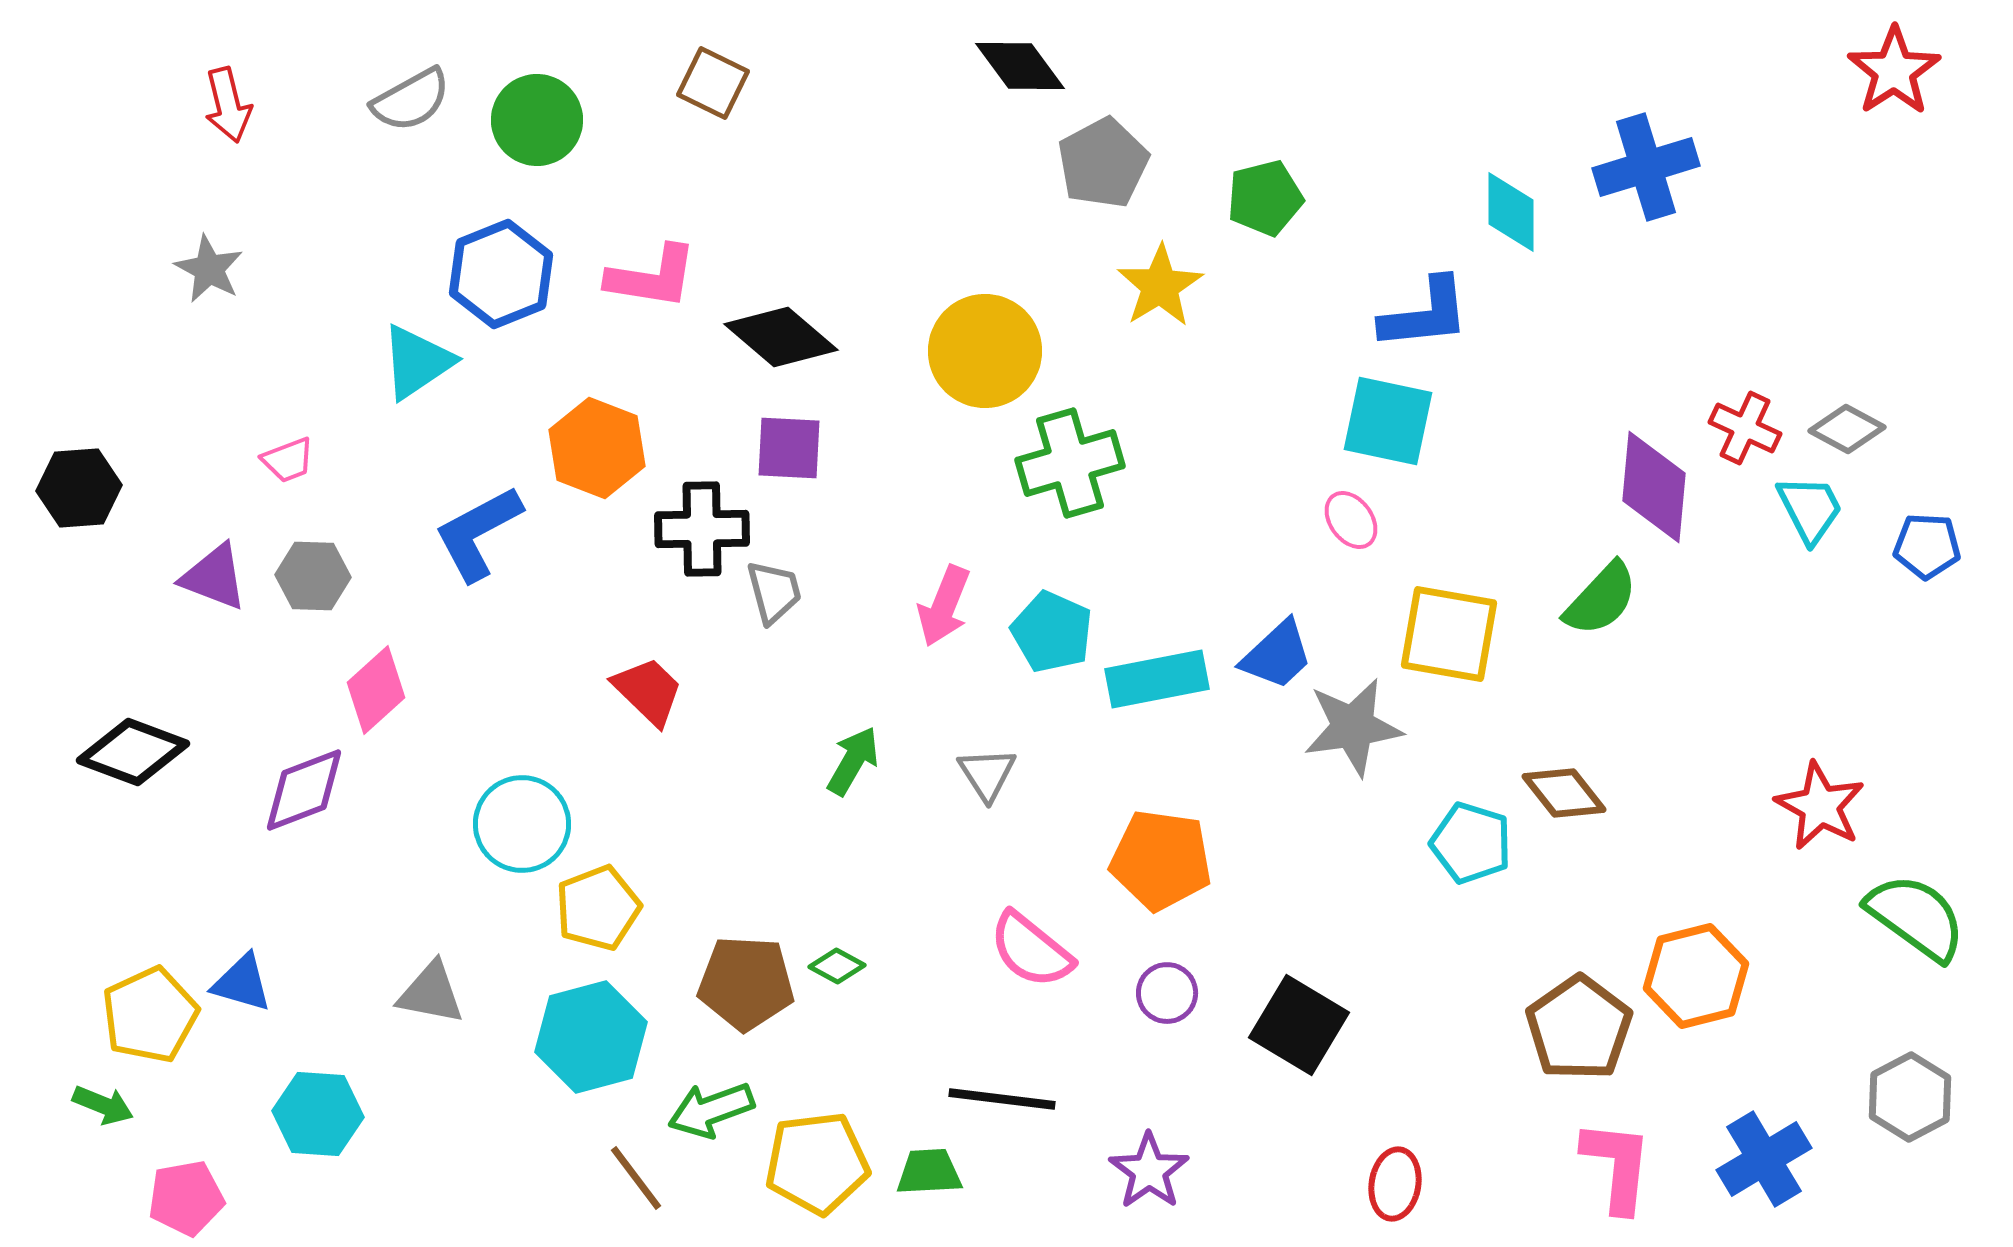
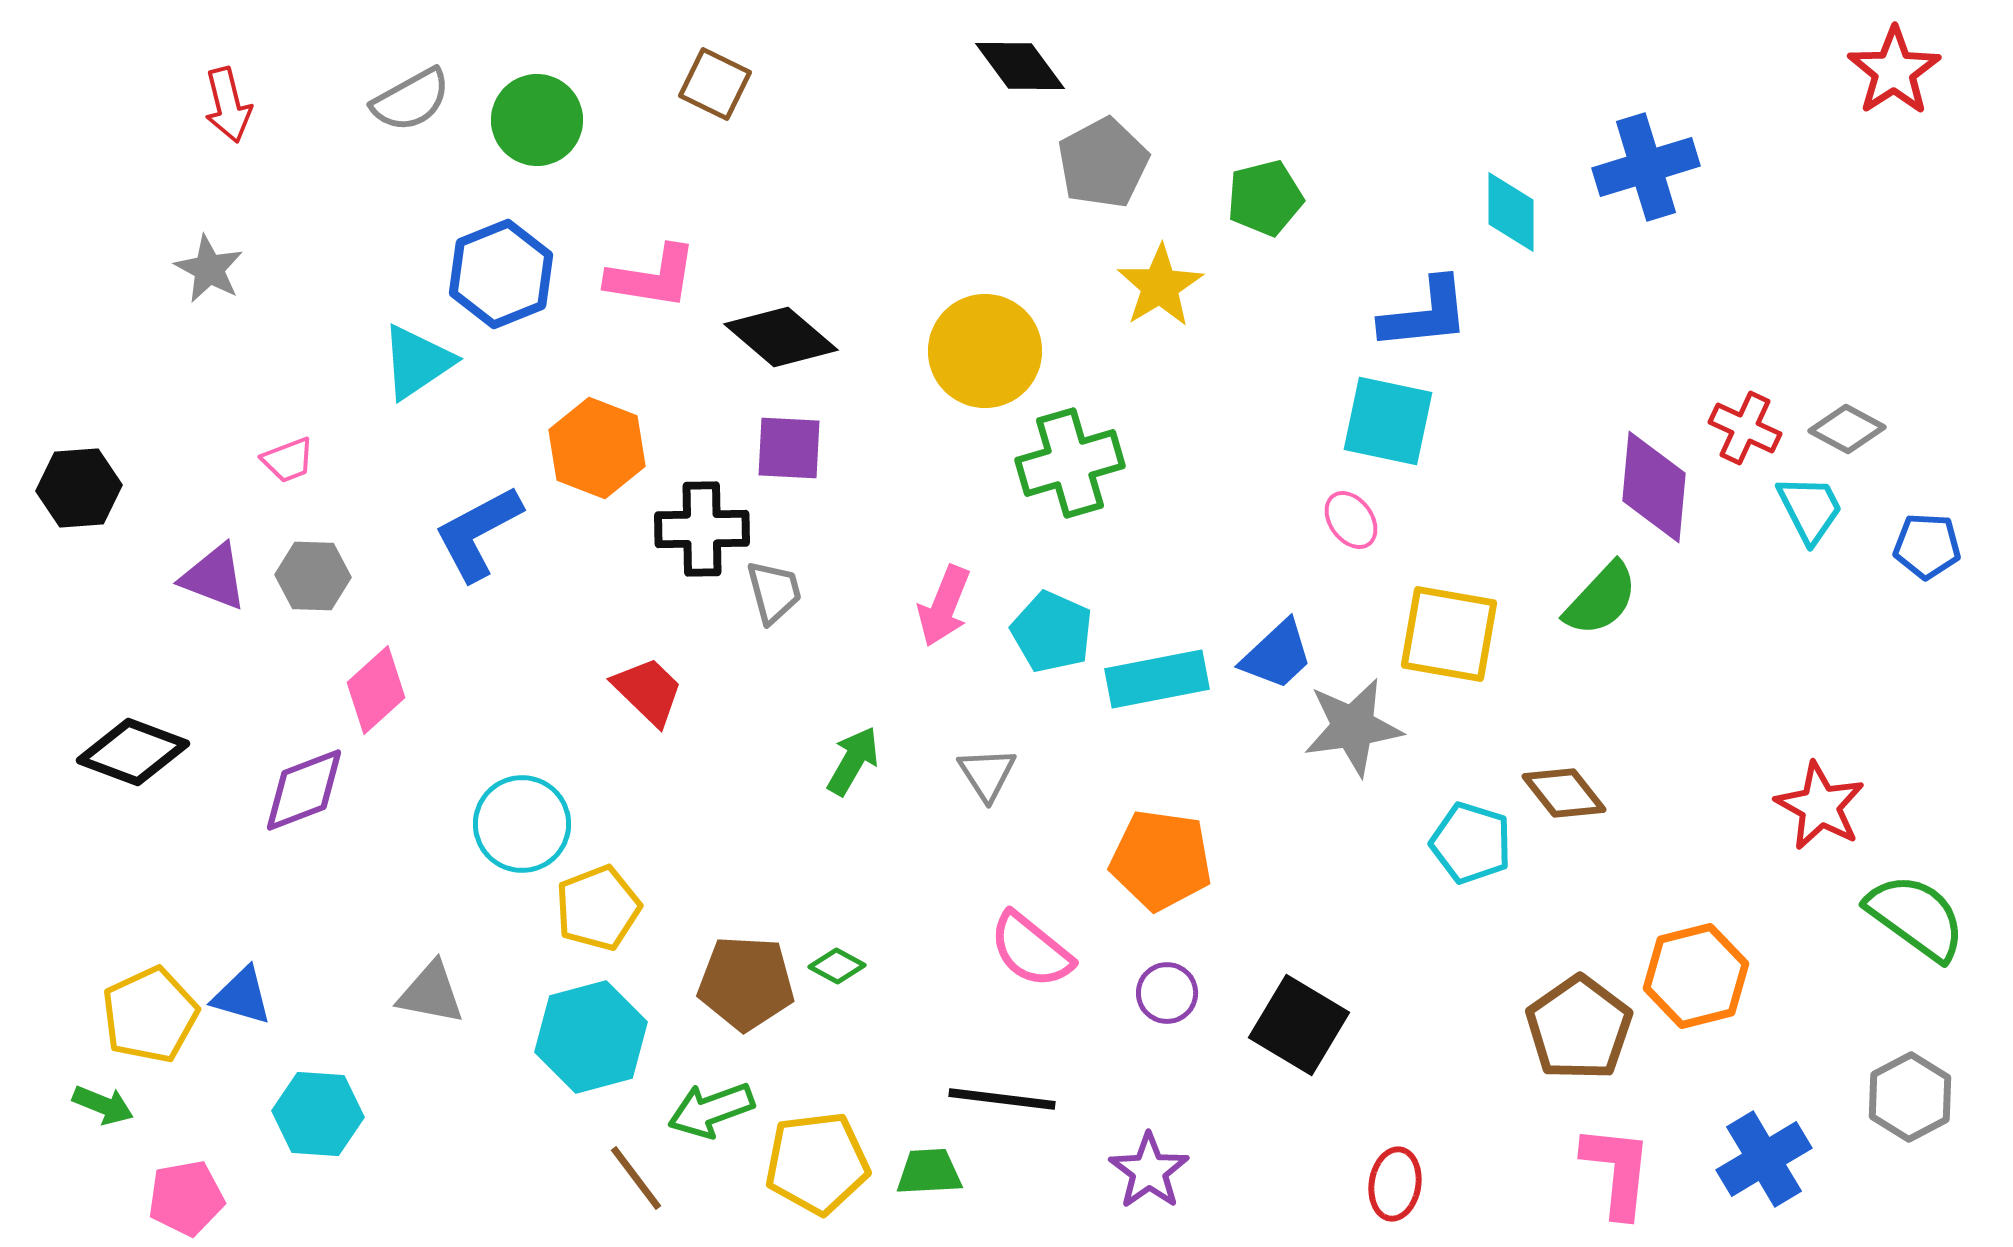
brown square at (713, 83): moved 2 px right, 1 px down
blue triangle at (242, 983): moved 13 px down
pink L-shape at (1617, 1166): moved 5 px down
